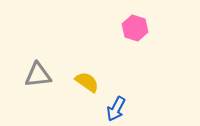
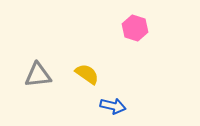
yellow semicircle: moved 8 px up
blue arrow: moved 3 px left, 3 px up; rotated 105 degrees counterclockwise
